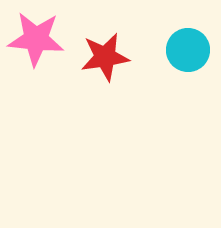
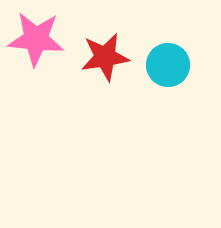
cyan circle: moved 20 px left, 15 px down
